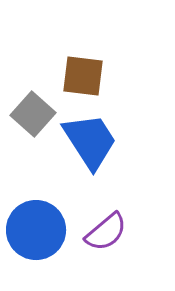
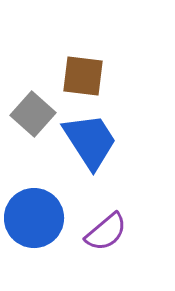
blue circle: moved 2 px left, 12 px up
